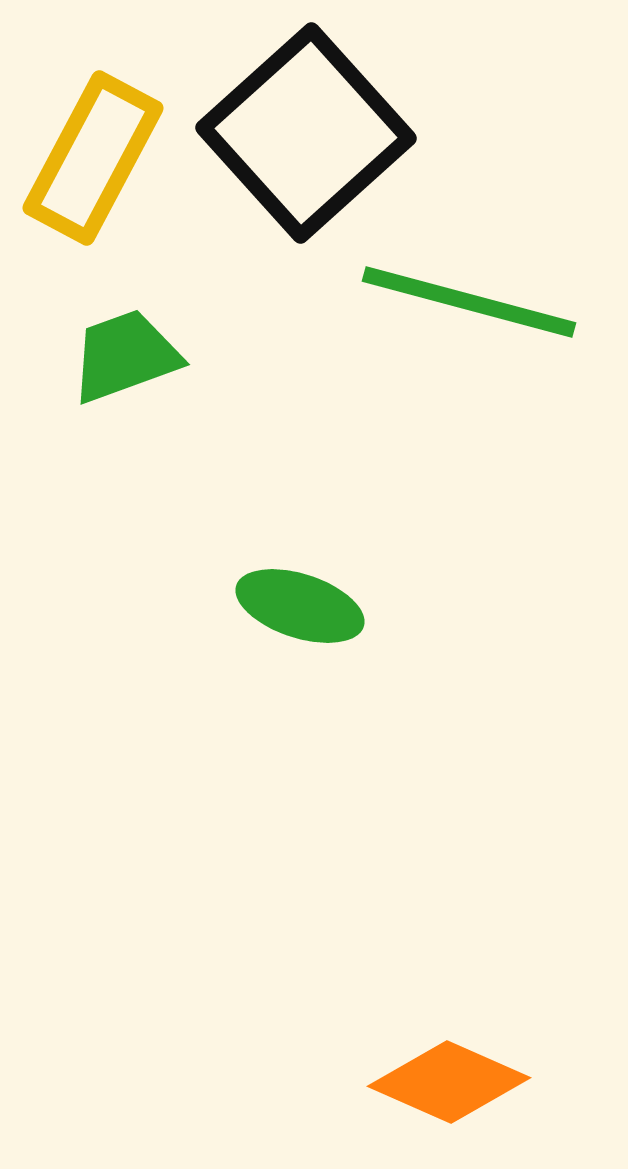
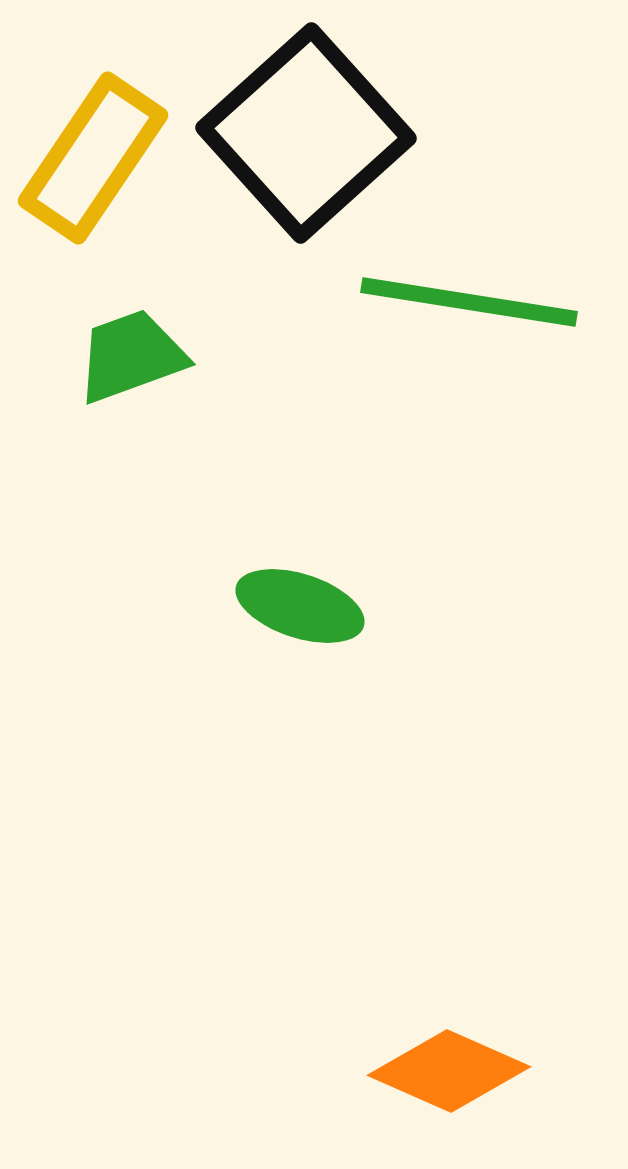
yellow rectangle: rotated 6 degrees clockwise
green line: rotated 6 degrees counterclockwise
green trapezoid: moved 6 px right
orange diamond: moved 11 px up
